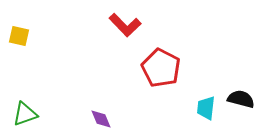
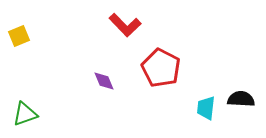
yellow square: rotated 35 degrees counterclockwise
black semicircle: rotated 12 degrees counterclockwise
purple diamond: moved 3 px right, 38 px up
